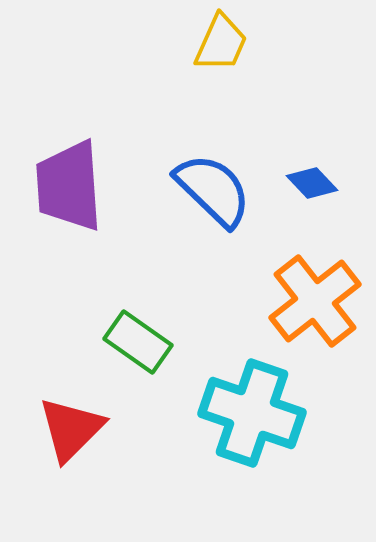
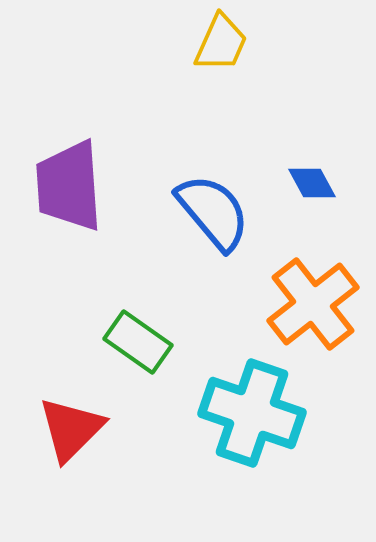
blue diamond: rotated 15 degrees clockwise
blue semicircle: moved 22 px down; rotated 6 degrees clockwise
orange cross: moved 2 px left, 3 px down
